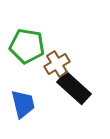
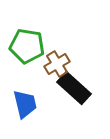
blue trapezoid: moved 2 px right
